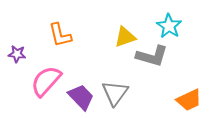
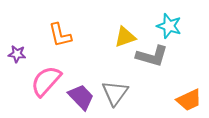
cyan star: rotated 15 degrees counterclockwise
